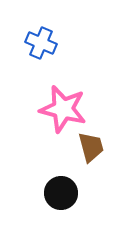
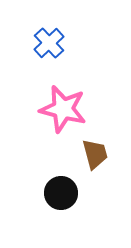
blue cross: moved 8 px right; rotated 24 degrees clockwise
brown trapezoid: moved 4 px right, 7 px down
